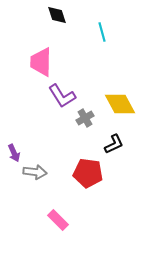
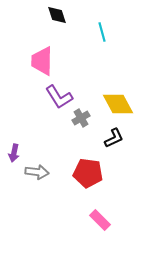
pink trapezoid: moved 1 px right, 1 px up
purple L-shape: moved 3 px left, 1 px down
yellow diamond: moved 2 px left
gray cross: moved 4 px left
black L-shape: moved 6 px up
purple arrow: rotated 36 degrees clockwise
gray arrow: moved 2 px right
pink rectangle: moved 42 px right
